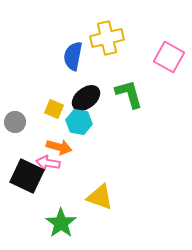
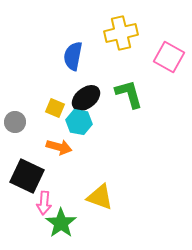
yellow cross: moved 14 px right, 5 px up
yellow square: moved 1 px right, 1 px up
pink arrow: moved 4 px left, 40 px down; rotated 95 degrees counterclockwise
